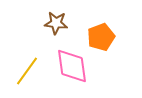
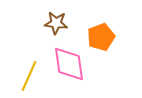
pink diamond: moved 3 px left, 2 px up
yellow line: moved 2 px right, 5 px down; rotated 12 degrees counterclockwise
